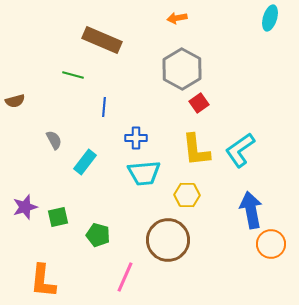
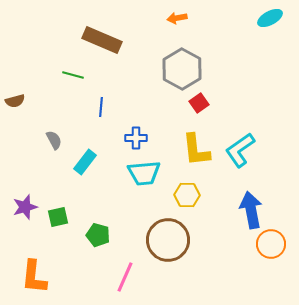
cyan ellipse: rotated 45 degrees clockwise
blue line: moved 3 px left
orange L-shape: moved 9 px left, 4 px up
